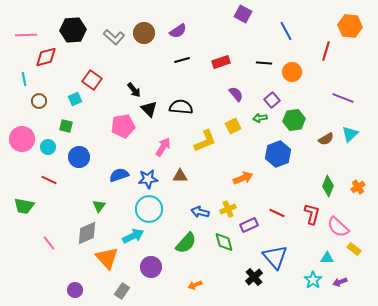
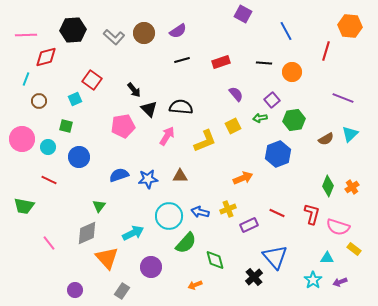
cyan line at (24, 79): moved 2 px right; rotated 32 degrees clockwise
pink arrow at (163, 147): moved 4 px right, 11 px up
orange cross at (358, 187): moved 6 px left
cyan circle at (149, 209): moved 20 px right, 7 px down
pink semicircle at (338, 227): rotated 25 degrees counterclockwise
cyan arrow at (133, 236): moved 3 px up
green diamond at (224, 242): moved 9 px left, 18 px down
